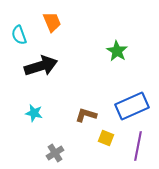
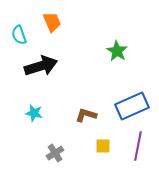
yellow square: moved 3 px left, 8 px down; rotated 21 degrees counterclockwise
